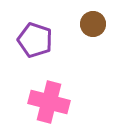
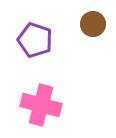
pink cross: moved 8 px left, 3 px down
